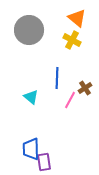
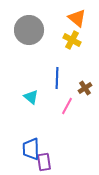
pink line: moved 3 px left, 6 px down
